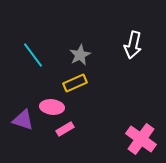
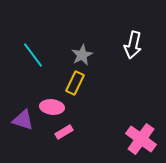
gray star: moved 2 px right
yellow rectangle: rotated 40 degrees counterclockwise
pink rectangle: moved 1 px left, 3 px down
